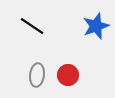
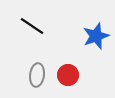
blue star: moved 10 px down
